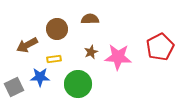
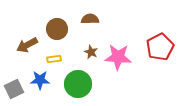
brown star: rotated 24 degrees counterclockwise
blue star: moved 3 px down
gray square: moved 2 px down
